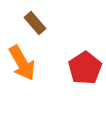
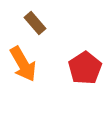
orange arrow: moved 1 px right, 1 px down
